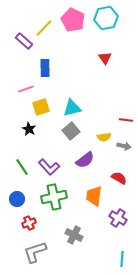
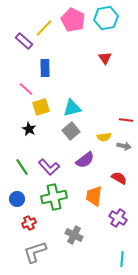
pink line: rotated 63 degrees clockwise
